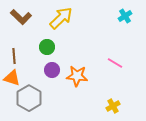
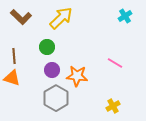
gray hexagon: moved 27 px right
